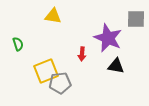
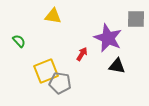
green semicircle: moved 1 px right, 3 px up; rotated 24 degrees counterclockwise
red arrow: rotated 152 degrees counterclockwise
black triangle: moved 1 px right
gray pentagon: rotated 15 degrees clockwise
